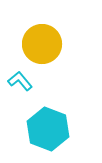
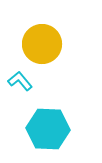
cyan hexagon: rotated 18 degrees counterclockwise
